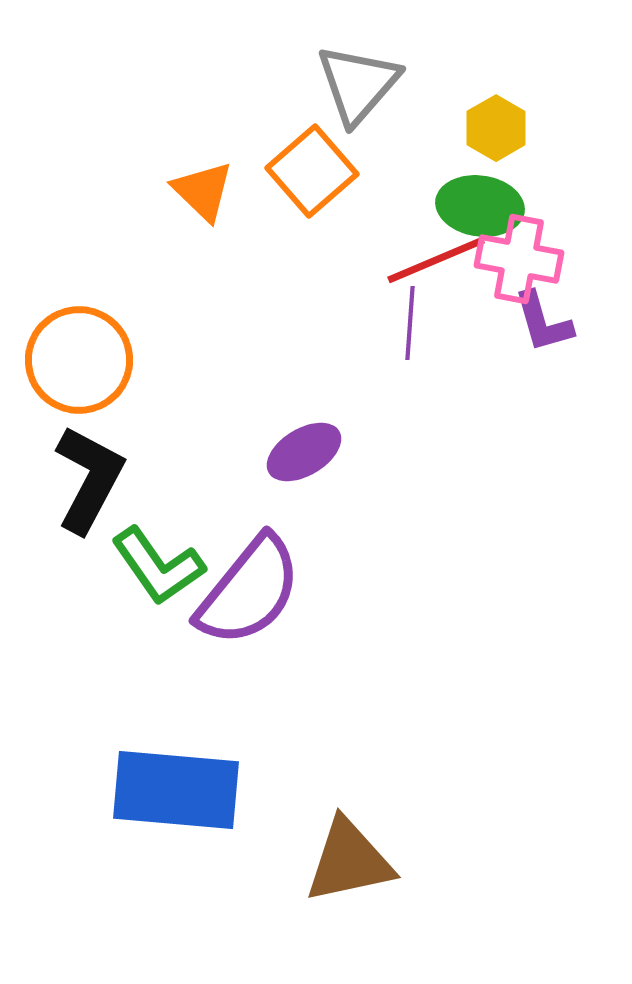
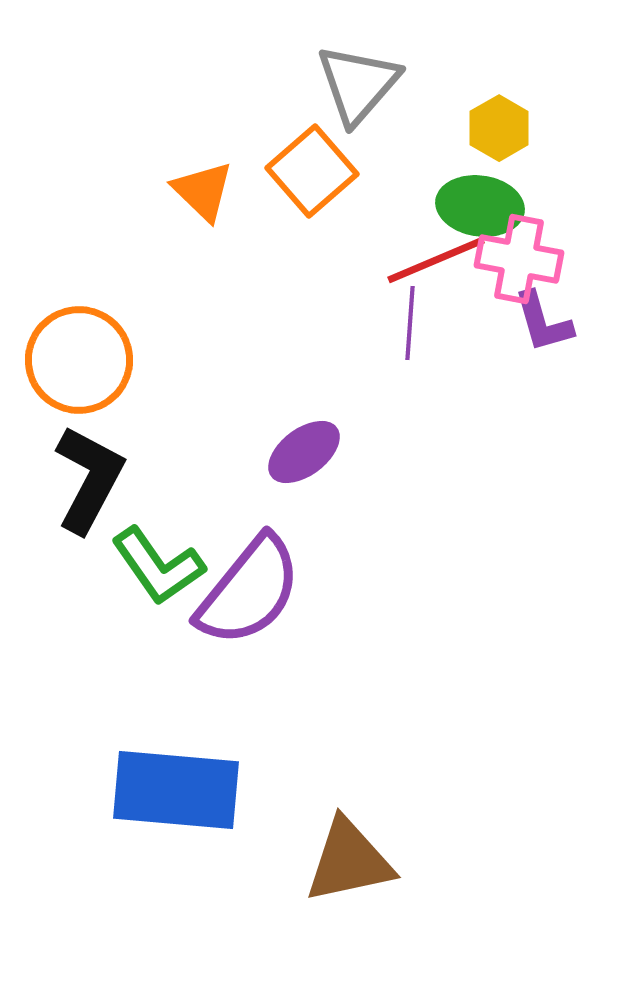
yellow hexagon: moved 3 px right
purple ellipse: rotated 6 degrees counterclockwise
